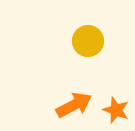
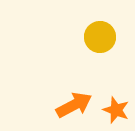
yellow circle: moved 12 px right, 4 px up
